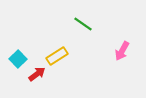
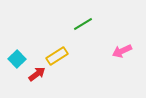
green line: rotated 66 degrees counterclockwise
pink arrow: rotated 36 degrees clockwise
cyan square: moved 1 px left
